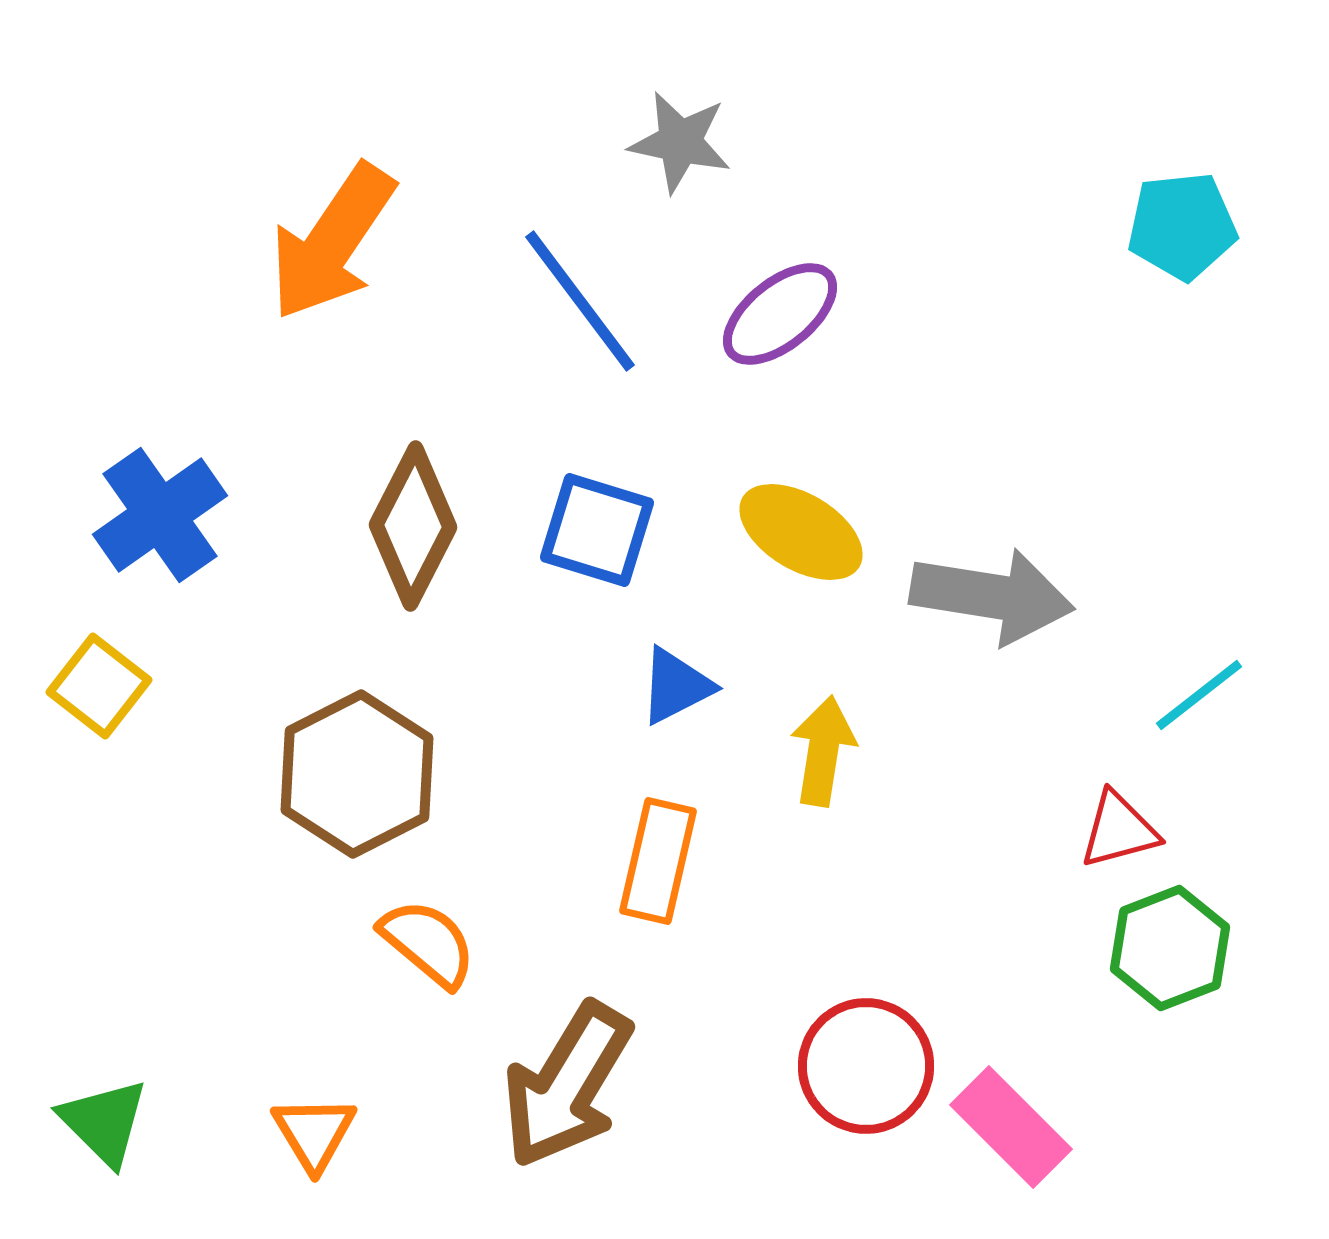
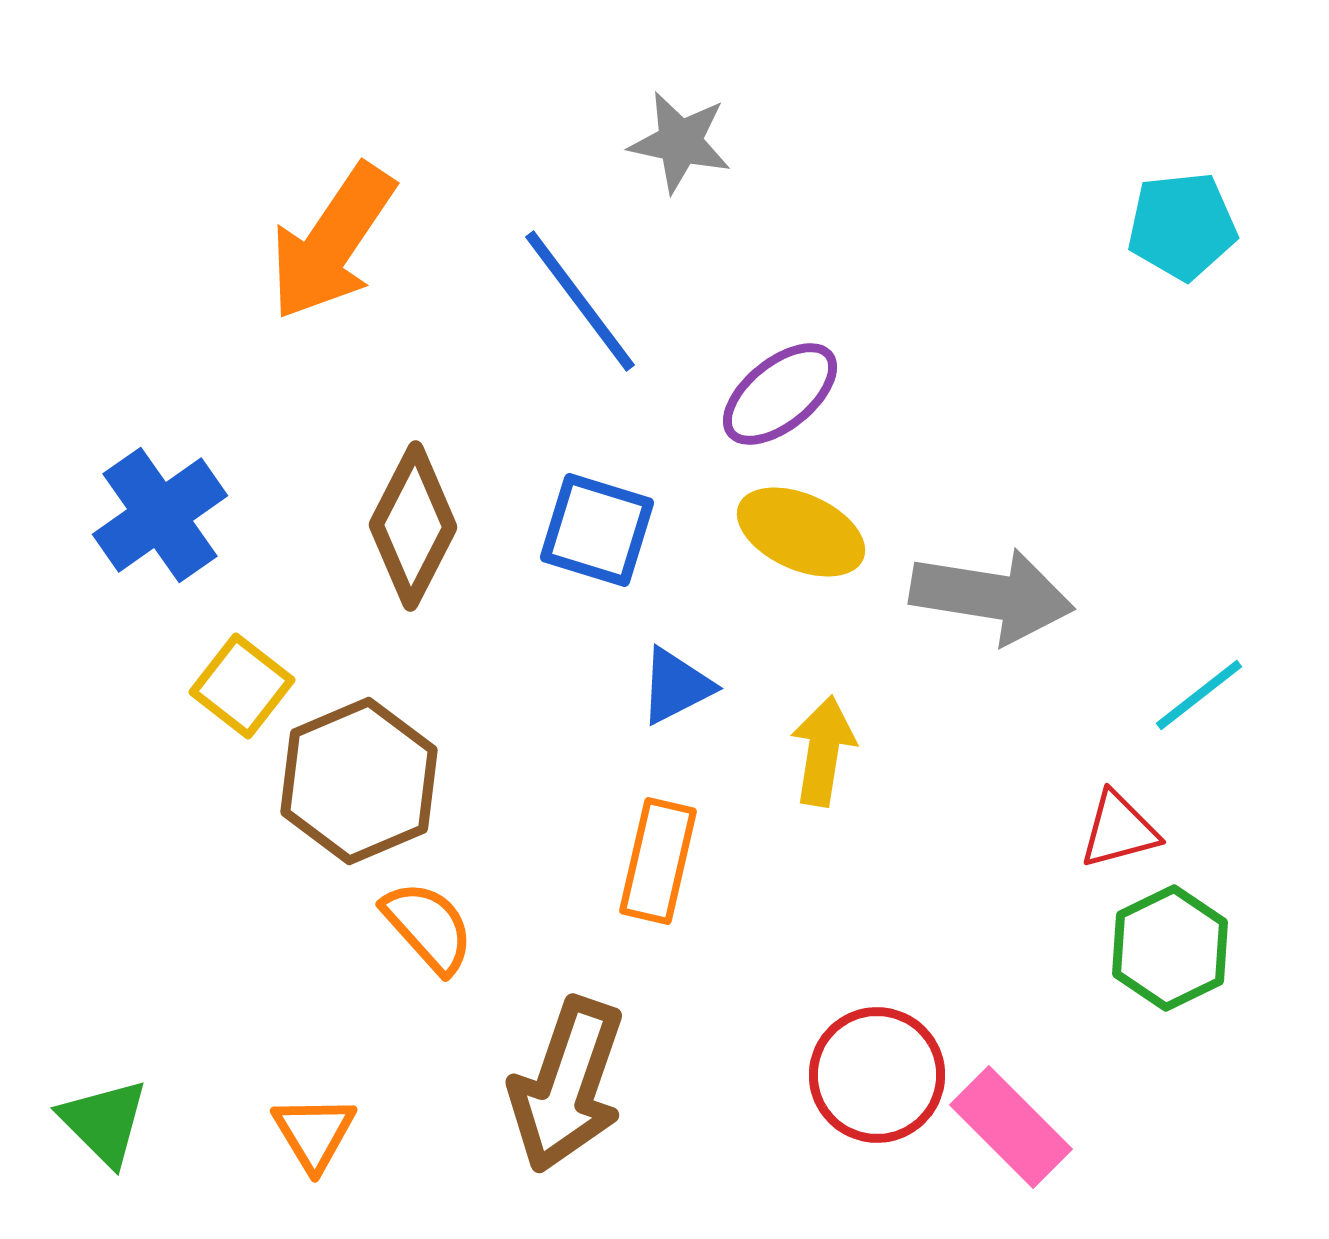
purple ellipse: moved 80 px down
yellow ellipse: rotated 7 degrees counterclockwise
yellow square: moved 143 px right
brown hexagon: moved 2 px right, 7 px down; rotated 4 degrees clockwise
orange semicircle: moved 16 px up; rotated 8 degrees clockwise
green hexagon: rotated 5 degrees counterclockwise
red circle: moved 11 px right, 9 px down
brown arrow: rotated 12 degrees counterclockwise
